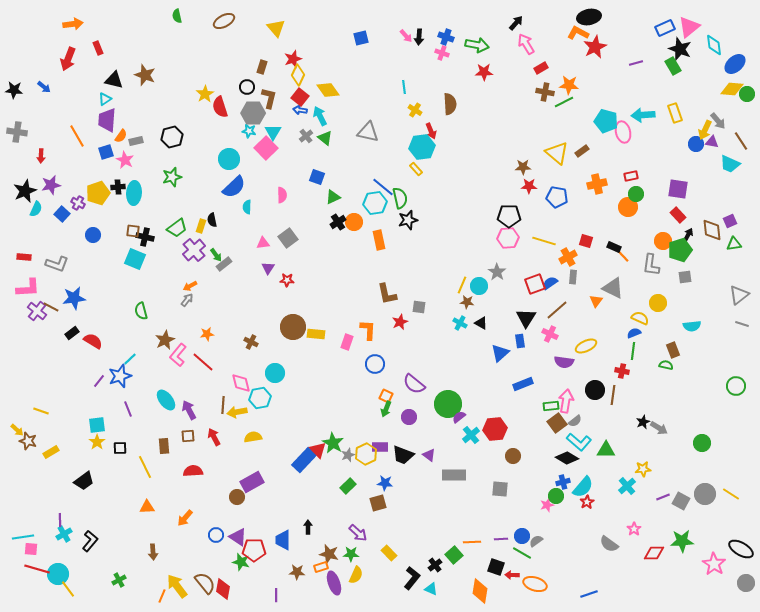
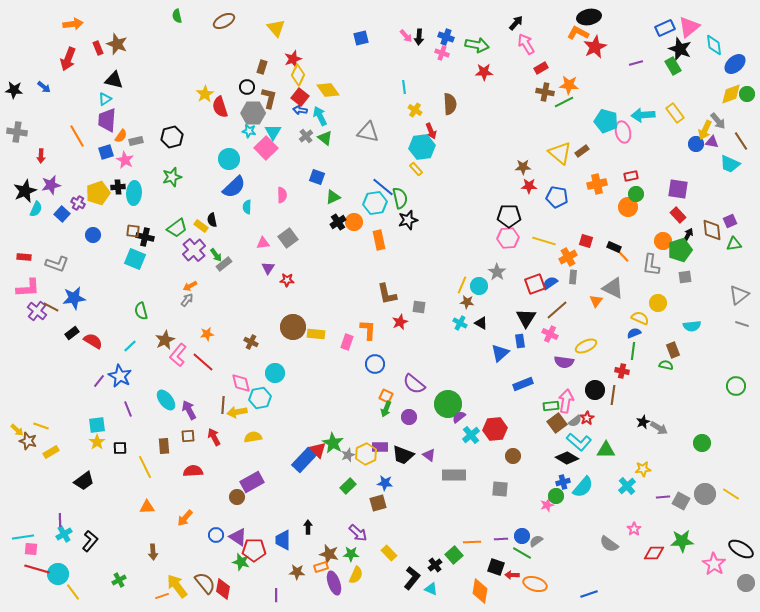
brown star at (145, 75): moved 28 px left, 31 px up
yellow diamond at (732, 89): moved 1 px left, 5 px down; rotated 25 degrees counterclockwise
yellow rectangle at (675, 113): rotated 18 degrees counterclockwise
yellow triangle at (557, 153): moved 3 px right
yellow rectangle at (201, 226): rotated 72 degrees counterclockwise
cyan line at (130, 359): moved 13 px up
blue star at (120, 376): rotated 25 degrees counterclockwise
yellow line at (41, 411): moved 15 px down
purple line at (663, 497): rotated 16 degrees clockwise
red star at (587, 502): moved 84 px up
yellow line at (68, 589): moved 5 px right, 3 px down
orange line at (162, 596): rotated 48 degrees clockwise
